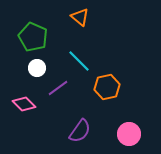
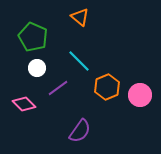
orange hexagon: rotated 10 degrees counterclockwise
pink circle: moved 11 px right, 39 px up
